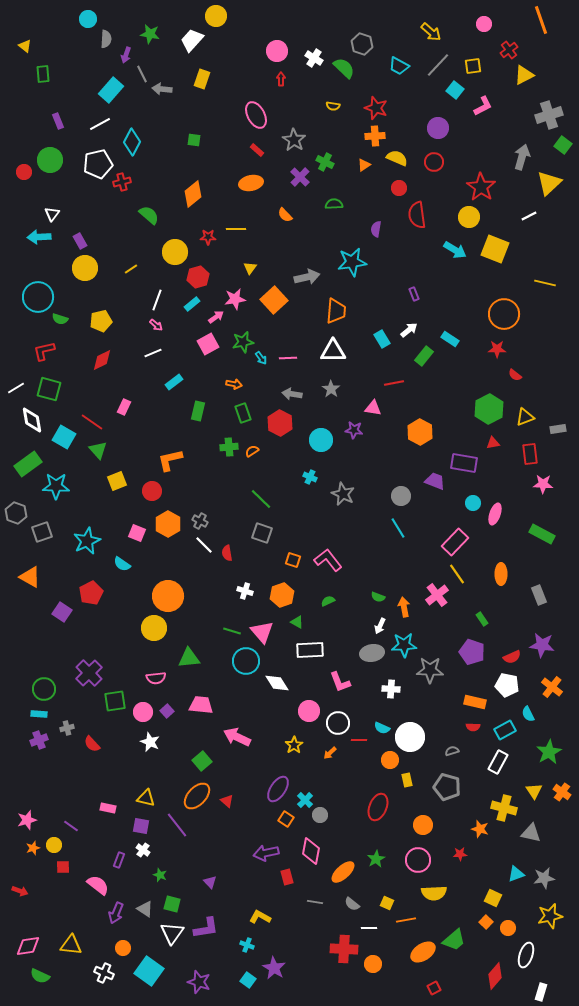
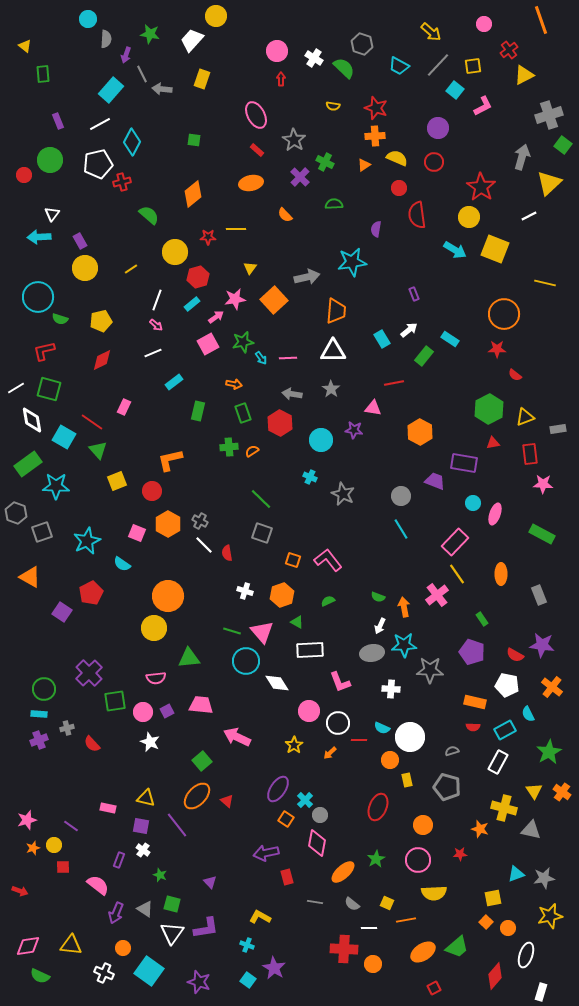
red circle at (24, 172): moved 3 px down
cyan line at (398, 528): moved 3 px right, 1 px down
red semicircle at (512, 657): moved 3 px right, 2 px up; rotated 54 degrees clockwise
purple square at (167, 711): rotated 16 degrees clockwise
gray triangle at (531, 833): moved 3 px up
pink diamond at (311, 851): moved 6 px right, 8 px up
yellow square at (493, 898): rotated 36 degrees counterclockwise
green trapezoid at (454, 940): moved 3 px right, 7 px down
